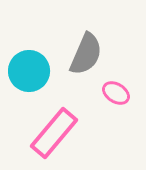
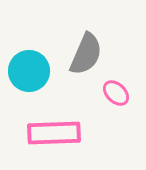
pink ellipse: rotated 12 degrees clockwise
pink rectangle: rotated 48 degrees clockwise
